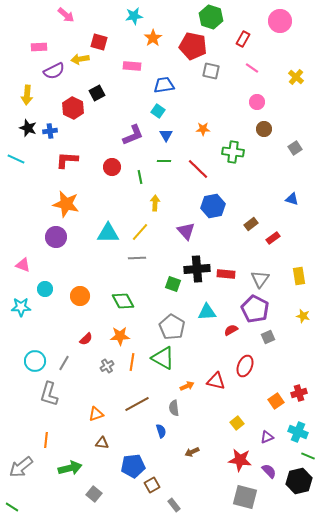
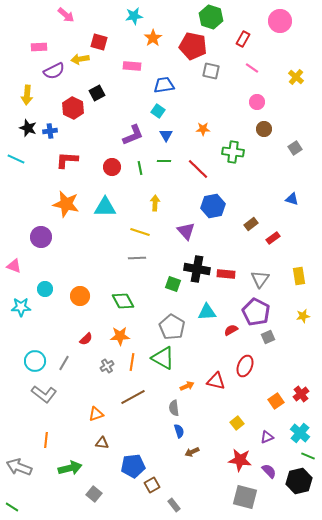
green line at (140, 177): moved 9 px up
yellow line at (140, 232): rotated 66 degrees clockwise
cyan triangle at (108, 233): moved 3 px left, 26 px up
purple circle at (56, 237): moved 15 px left
pink triangle at (23, 265): moved 9 px left, 1 px down
black cross at (197, 269): rotated 15 degrees clockwise
purple pentagon at (255, 309): moved 1 px right, 3 px down
yellow star at (303, 316): rotated 24 degrees counterclockwise
red cross at (299, 393): moved 2 px right, 1 px down; rotated 21 degrees counterclockwise
gray L-shape at (49, 394): moved 5 px left; rotated 70 degrees counterclockwise
brown line at (137, 404): moved 4 px left, 7 px up
blue semicircle at (161, 431): moved 18 px right
cyan cross at (298, 432): moved 2 px right, 1 px down; rotated 18 degrees clockwise
gray arrow at (21, 467): moved 2 px left; rotated 60 degrees clockwise
